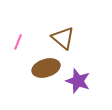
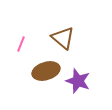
pink line: moved 3 px right, 2 px down
brown ellipse: moved 3 px down
